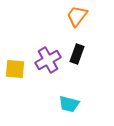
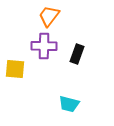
orange trapezoid: moved 28 px left
purple cross: moved 4 px left, 14 px up; rotated 30 degrees clockwise
